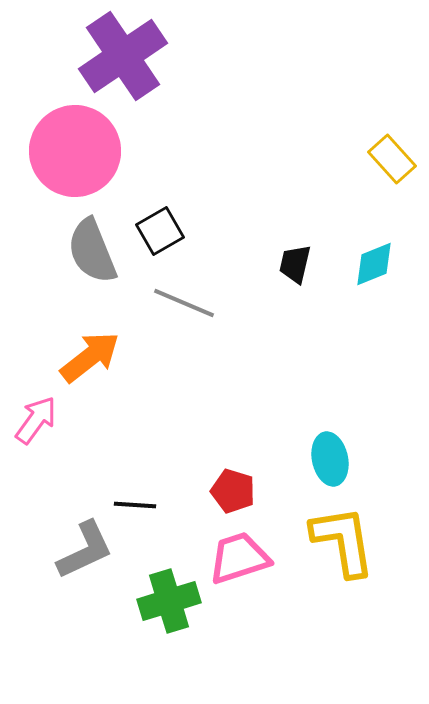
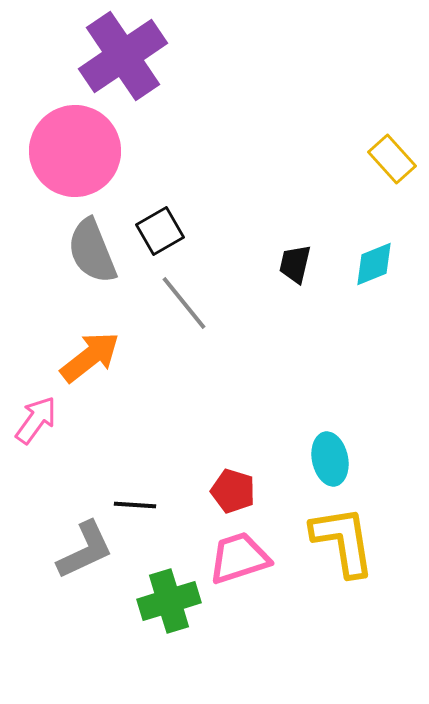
gray line: rotated 28 degrees clockwise
